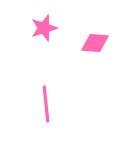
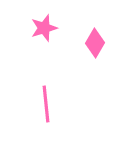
pink diamond: rotated 64 degrees counterclockwise
